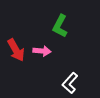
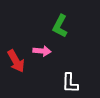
red arrow: moved 11 px down
white L-shape: rotated 40 degrees counterclockwise
